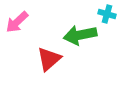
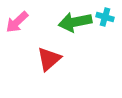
cyan cross: moved 2 px left, 3 px down
green arrow: moved 5 px left, 13 px up
